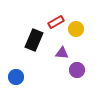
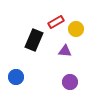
purple triangle: moved 3 px right, 2 px up
purple circle: moved 7 px left, 12 px down
